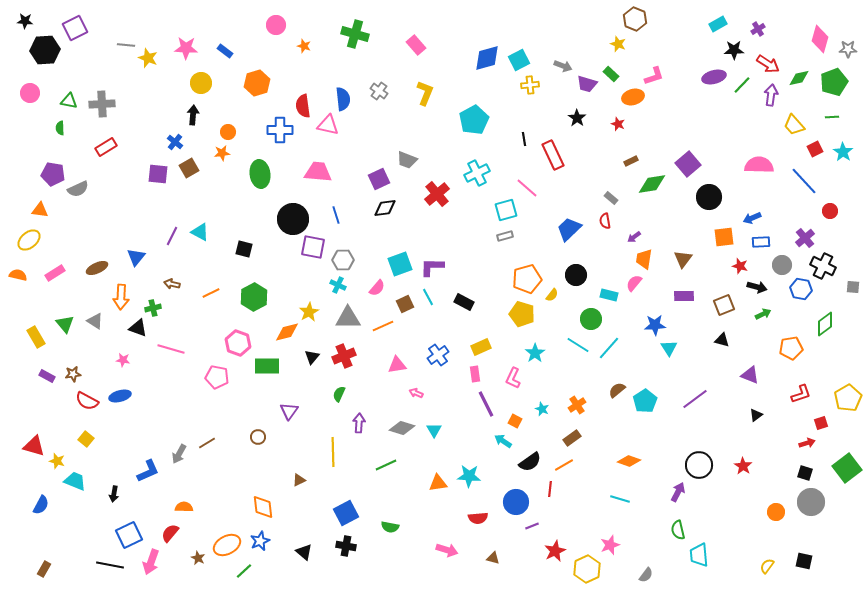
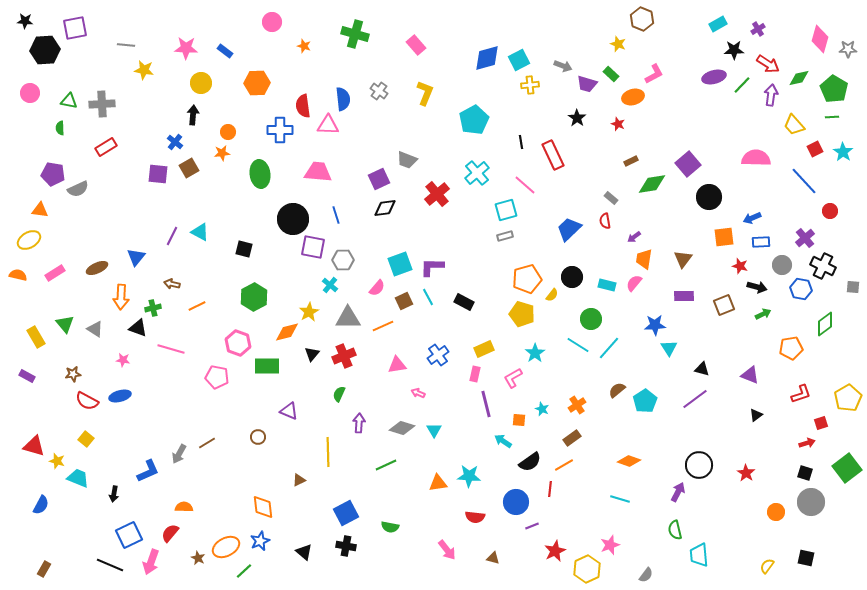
brown hexagon at (635, 19): moved 7 px right
pink circle at (276, 25): moved 4 px left, 3 px up
purple square at (75, 28): rotated 15 degrees clockwise
yellow star at (148, 58): moved 4 px left, 12 px down; rotated 12 degrees counterclockwise
pink L-shape at (654, 76): moved 2 px up; rotated 10 degrees counterclockwise
green pentagon at (834, 82): moved 7 px down; rotated 20 degrees counterclockwise
orange hexagon at (257, 83): rotated 15 degrees clockwise
pink triangle at (328, 125): rotated 10 degrees counterclockwise
black line at (524, 139): moved 3 px left, 3 px down
pink semicircle at (759, 165): moved 3 px left, 7 px up
cyan cross at (477, 173): rotated 15 degrees counterclockwise
pink line at (527, 188): moved 2 px left, 3 px up
yellow ellipse at (29, 240): rotated 10 degrees clockwise
black circle at (576, 275): moved 4 px left, 2 px down
cyan cross at (338, 285): moved 8 px left; rotated 14 degrees clockwise
orange line at (211, 293): moved 14 px left, 13 px down
cyan rectangle at (609, 295): moved 2 px left, 10 px up
brown square at (405, 304): moved 1 px left, 3 px up
gray triangle at (95, 321): moved 8 px down
black triangle at (722, 340): moved 20 px left, 29 px down
yellow rectangle at (481, 347): moved 3 px right, 2 px down
black triangle at (312, 357): moved 3 px up
pink rectangle at (475, 374): rotated 21 degrees clockwise
purple rectangle at (47, 376): moved 20 px left
pink L-shape at (513, 378): rotated 35 degrees clockwise
pink arrow at (416, 393): moved 2 px right
purple line at (486, 404): rotated 12 degrees clockwise
purple triangle at (289, 411): rotated 42 degrees counterclockwise
orange square at (515, 421): moved 4 px right, 1 px up; rotated 24 degrees counterclockwise
yellow line at (333, 452): moved 5 px left
red star at (743, 466): moved 3 px right, 7 px down
cyan trapezoid at (75, 481): moved 3 px right, 3 px up
red semicircle at (478, 518): moved 3 px left, 1 px up; rotated 12 degrees clockwise
green semicircle at (678, 530): moved 3 px left
orange ellipse at (227, 545): moved 1 px left, 2 px down
pink arrow at (447, 550): rotated 35 degrees clockwise
black square at (804, 561): moved 2 px right, 3 px up
black line at (110, 565): rotated 12 degrees clockwise
